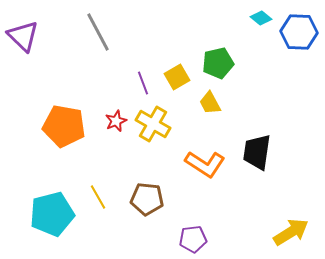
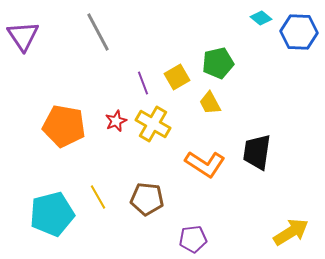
purple triangle: rotated 12 degrees clockwise
